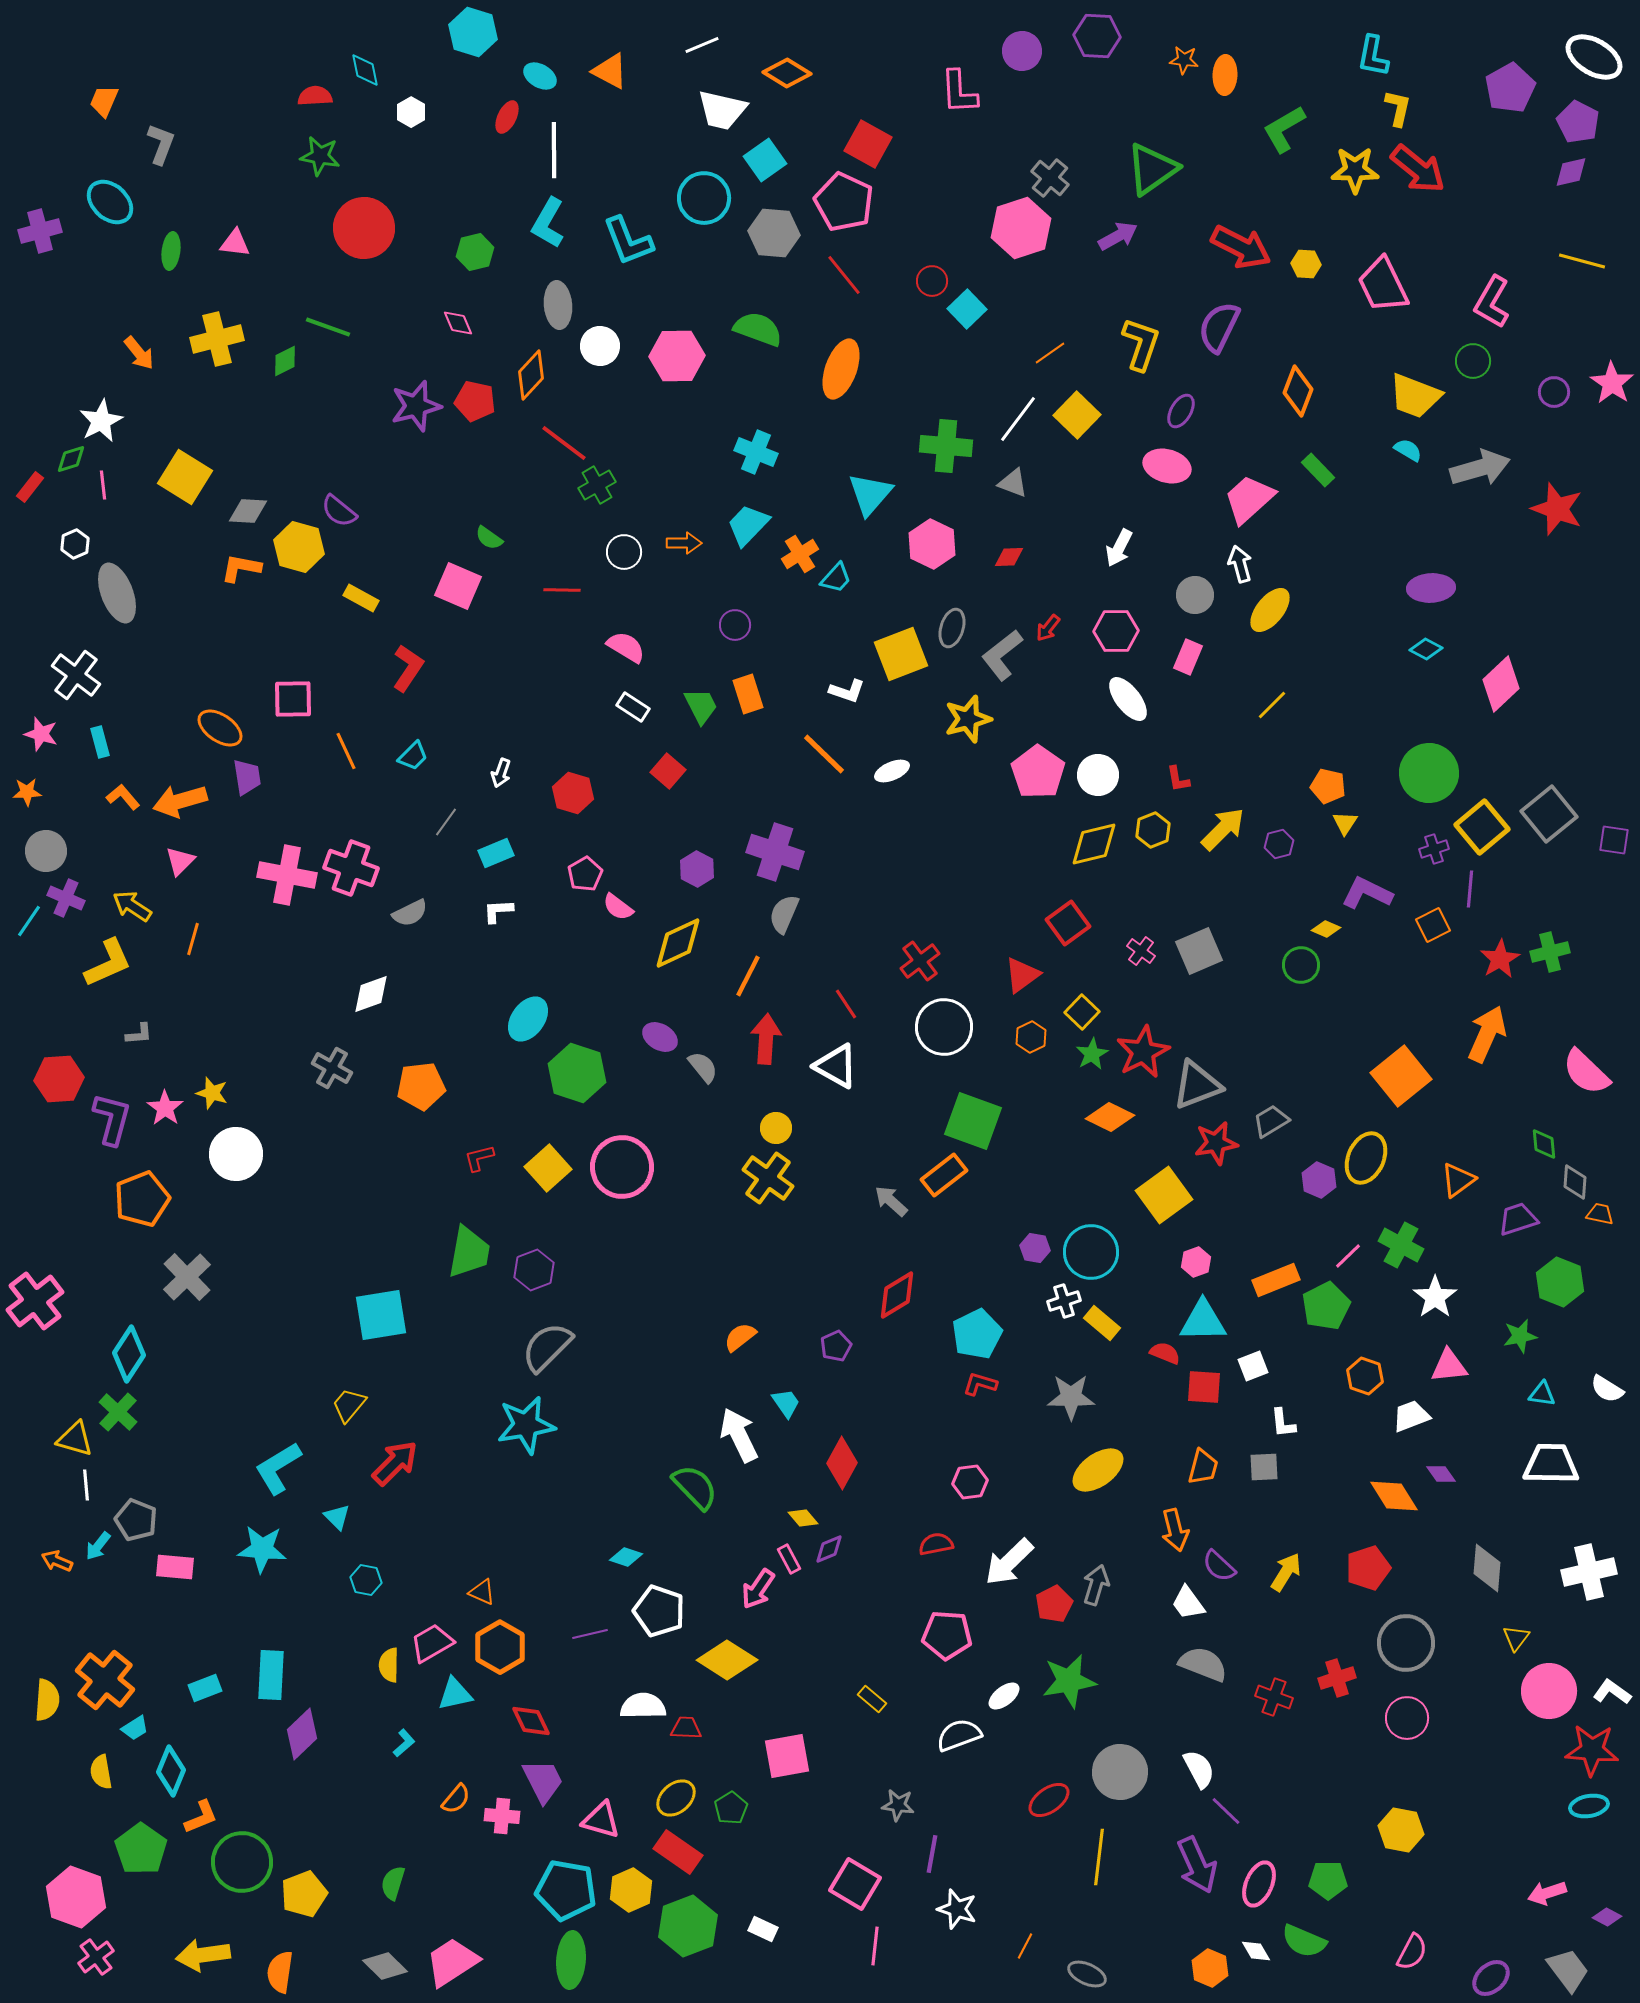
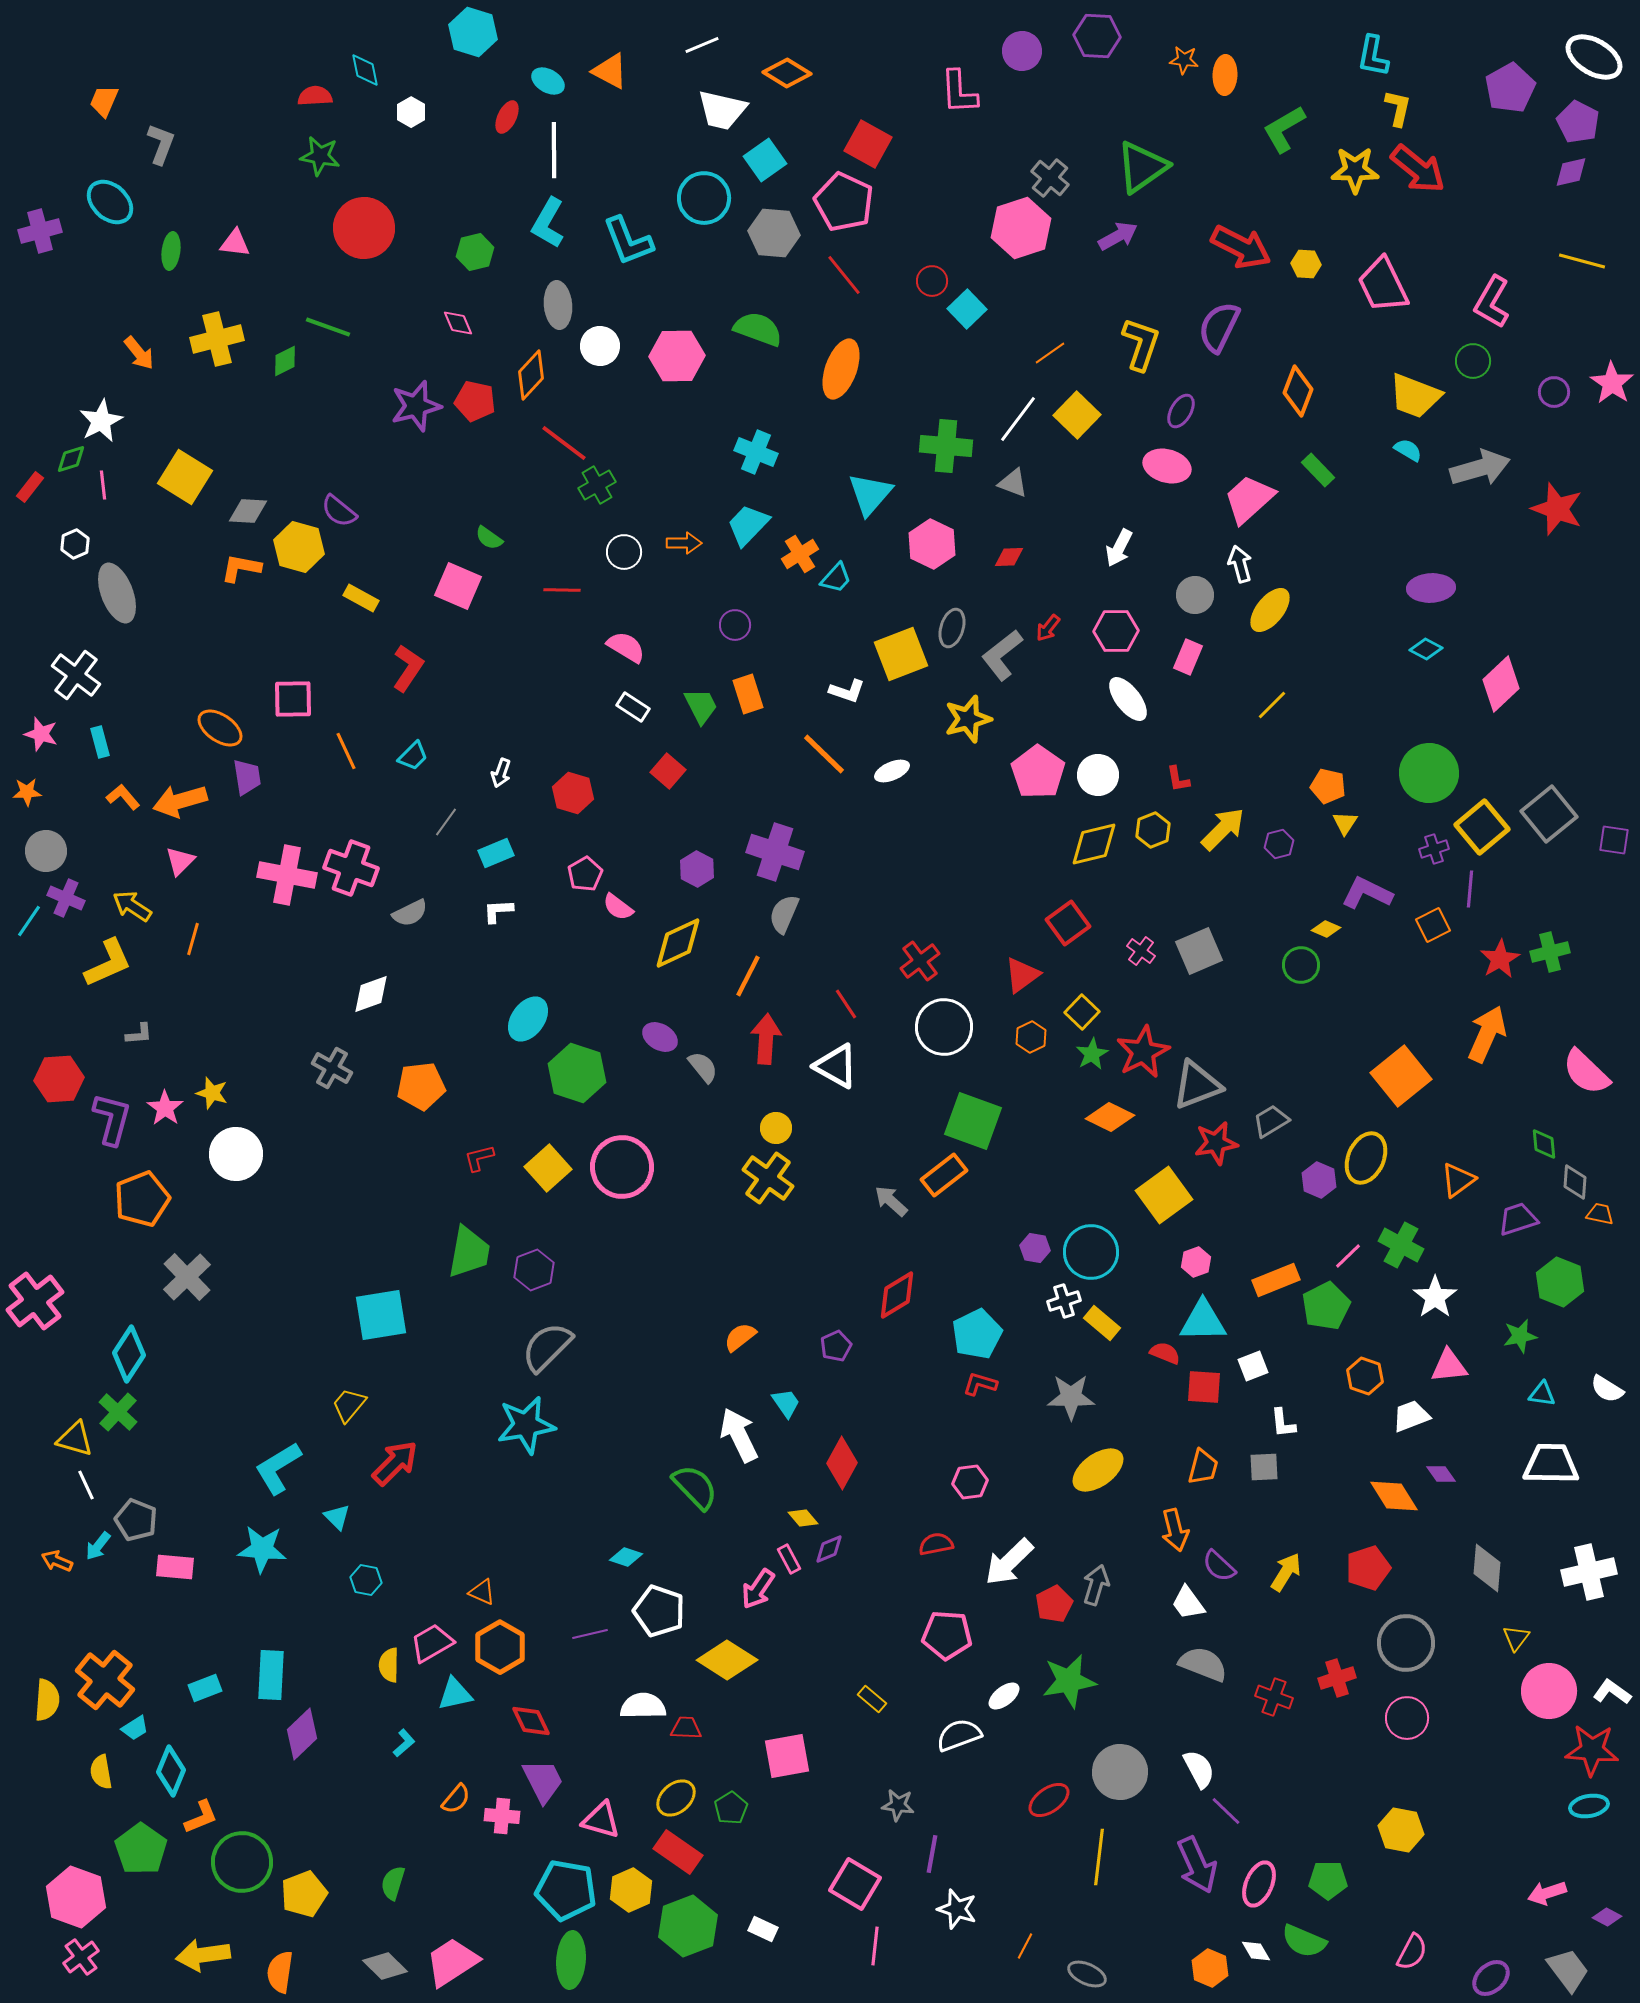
cyan ellipse at (540, 76): moved 8 px right, 5 px down
green triangle at (1152, 169): moved 10 px left, 2 px up
white line at (86, 1485): rotated 20 degrees counterclockwise
pink cross at (96, 1957): moved 15 px left
